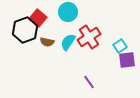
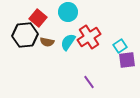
black hexagon: moved 5 px down; rotated 15 degrees clockwise
